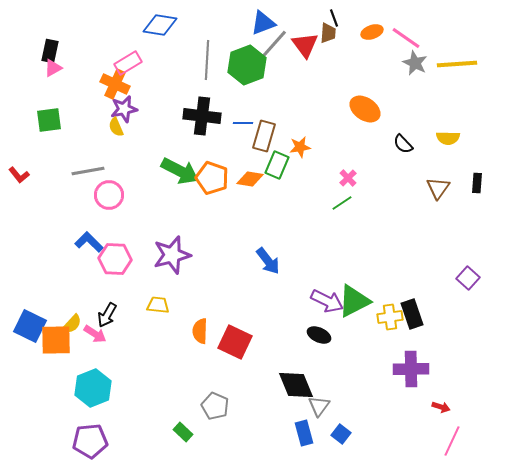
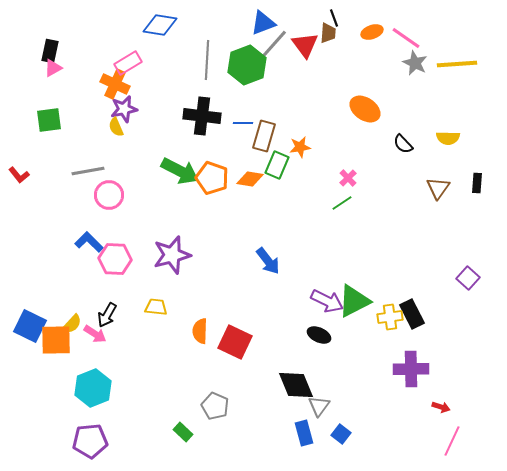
yellow trapezoid at (158, 305): moved 2 px left, 2 px down
black rectangle at (412, 314): rotated 8 degrees counterclockwise
